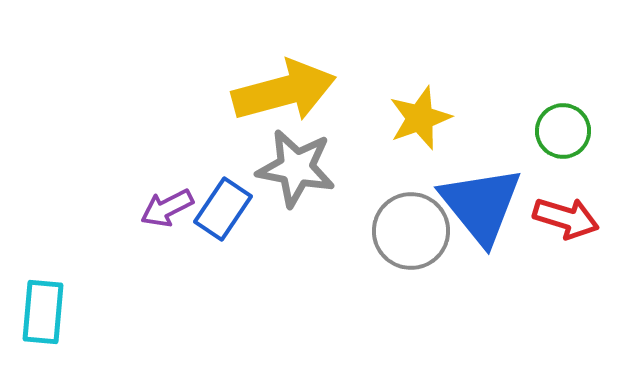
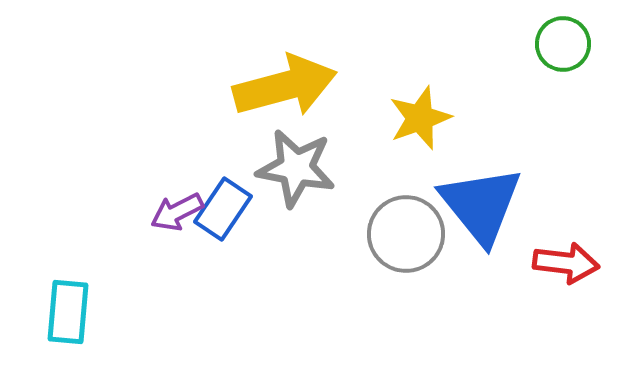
yellow arrow: moved 1 px right, 5 px up
green circle: moved 87 px up
purple arrow: moved 10 px right, 4 px down
red arrow: moved 45 px down; rotated 10 degrees counterclockwise
gray circle: moved 5 px left, 3 px down
cyan rectangle: moved 25 px right
